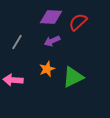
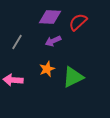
purple diamond: moved 1 px left
purple arrow: moved 1 px right
